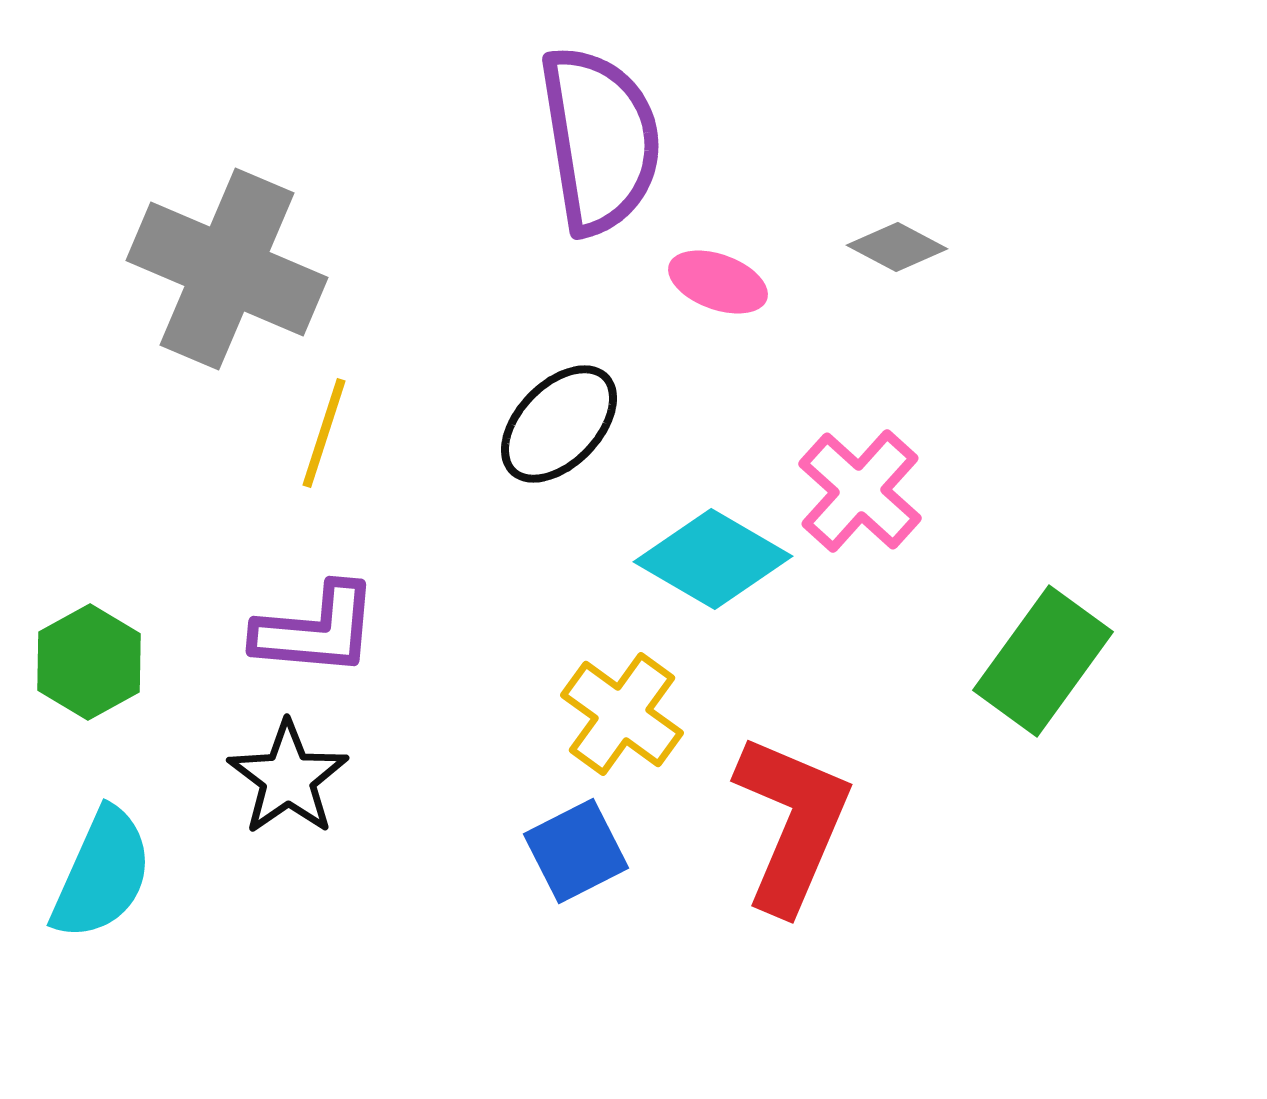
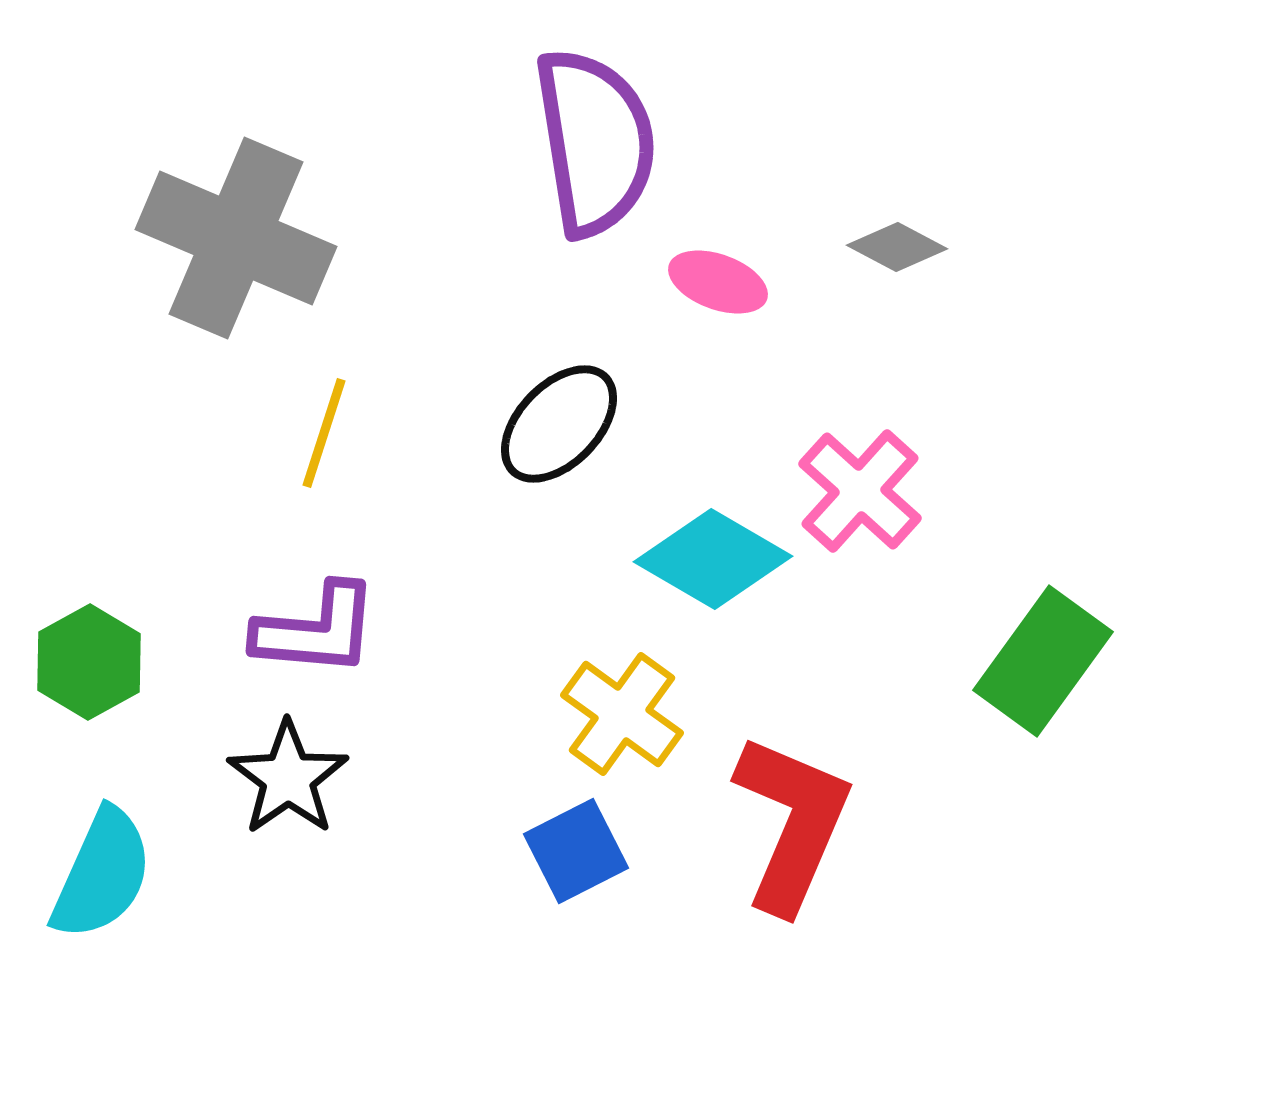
purple semicircle: moved 5 px left, 2 px down
gray cross: moved 9 px right, 31 px up
